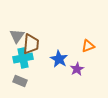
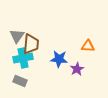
orange triangle: rotated 24 degrees clockwise
blue star: rotated 24 degrees counterclockwise
